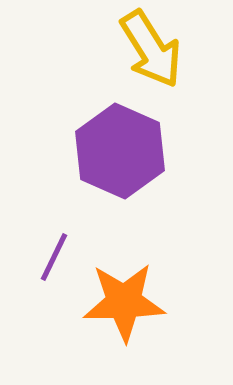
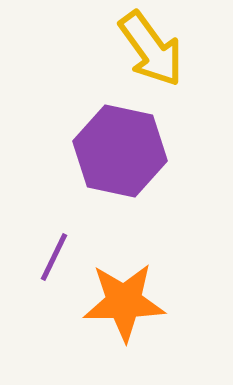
yellow arrow: rotated 4 degrees counterclockwise
purple hexagon: rotated 12 degrees counterclockwise
